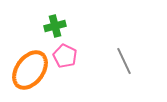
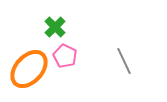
green cross: moved 1 px down; rotated 30 degrees counterclockwise
orange ellipse: moved 1 px left, 1 px up; rotated 6 degrees clockwise
